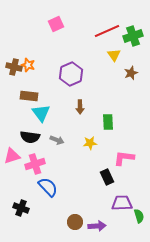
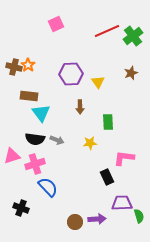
green cross: rotated 18 degrees counterclockwise
yellow triangle: moved 16 px left, 27 px down
orange star: rotated 16 degrees clockwise
purple hexagon: rotated 20 degrees clockwise
black semicircle: moved 5 px right, 2 px down
purple arrow: moved 7 px up
